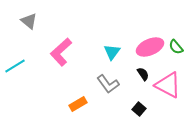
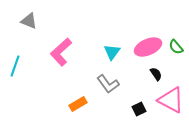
gray triangle: rotated 18 degrees counterclockwise
pink ellipse: moved 2 px left
cyan line: rotated 40 degrees counterclockwise
black semicircle: moved 13 px right
pink triangle: moved 3 px right, 15 px down
black square: rotated 24 degrees clockwise
